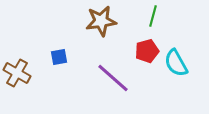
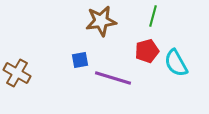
blue square: moved 21 px right, 3 px down
purple line: rotated 24 degrees counterclockwise
